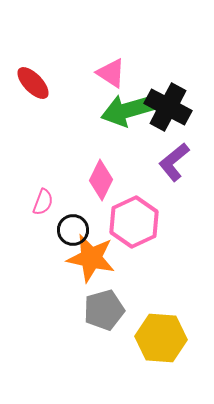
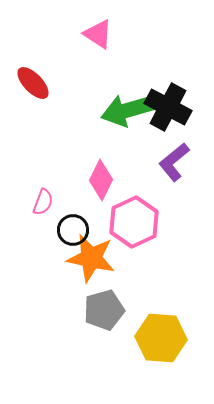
pink triangle: moved 13 px left, 39 px up
